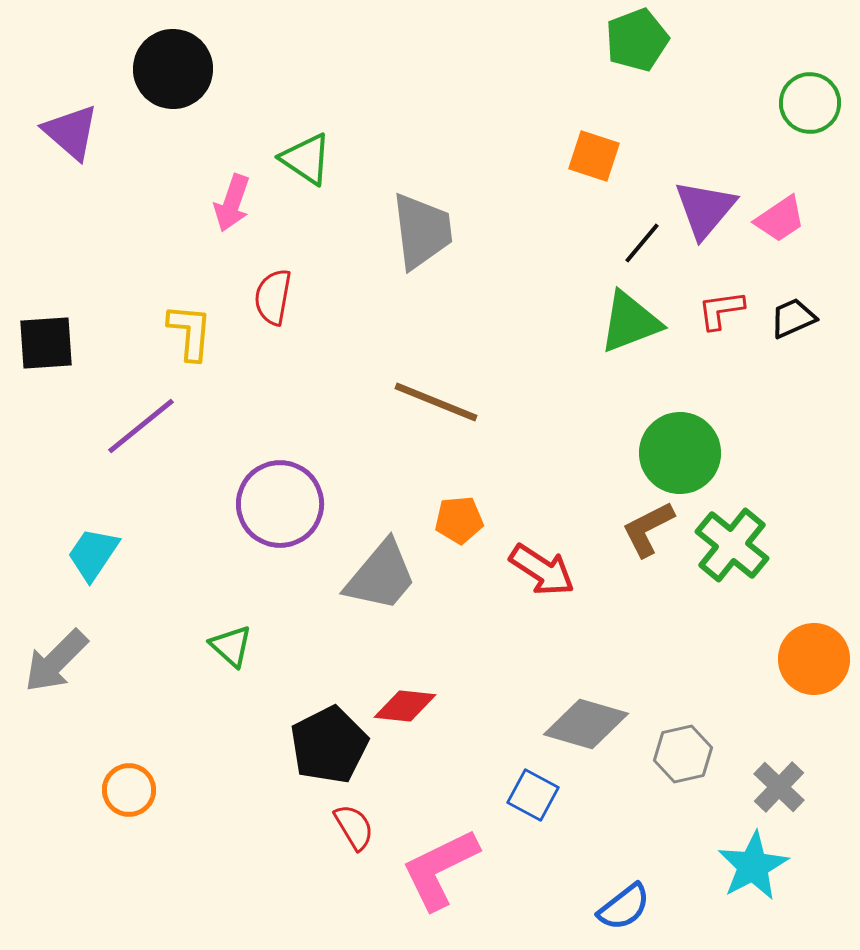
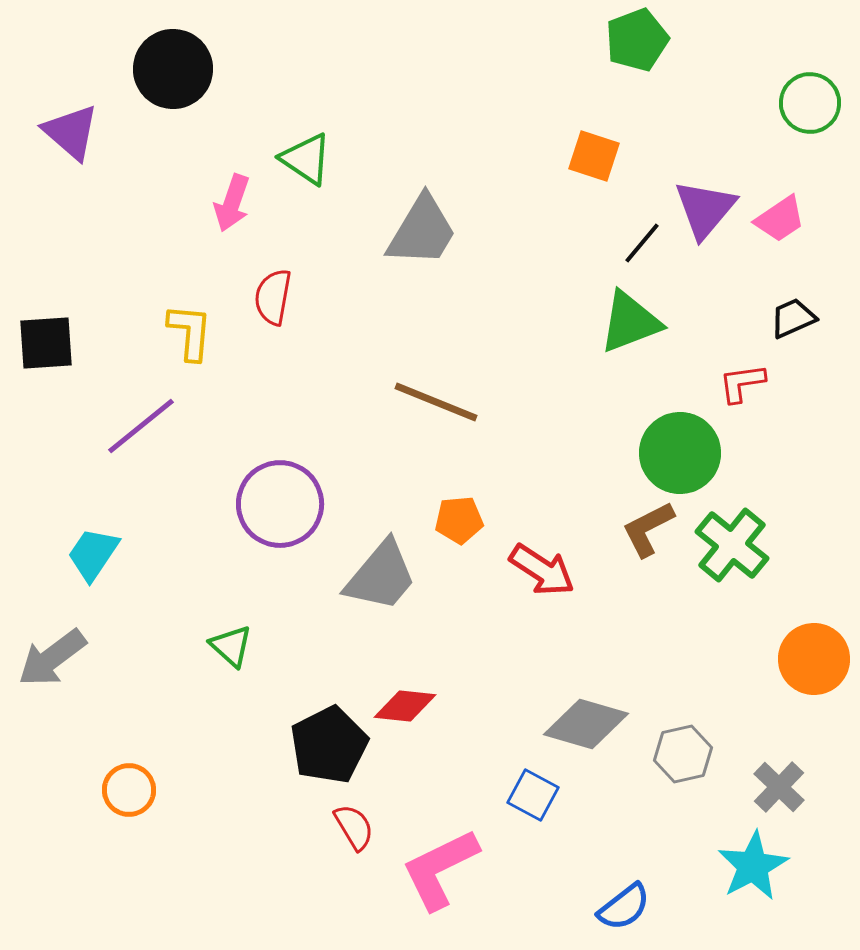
gray trapezoid at (422, 231): rotated 38 degrees clockwise
red L-shape at (721, 310): moved 21 px right, 73 px down
gray arrow at (56, 661): moved 4 px left, 3 px up; rotated 8 degrees clockwise
